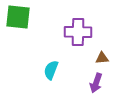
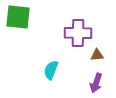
purple cross: moved 1 px down
brown triangle: moved 5 px left, 3 px up
